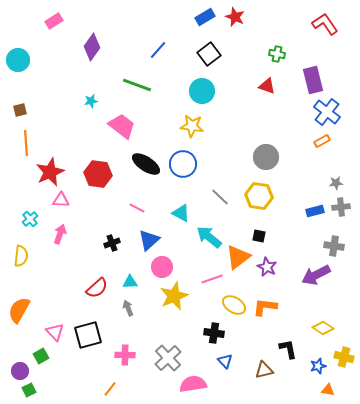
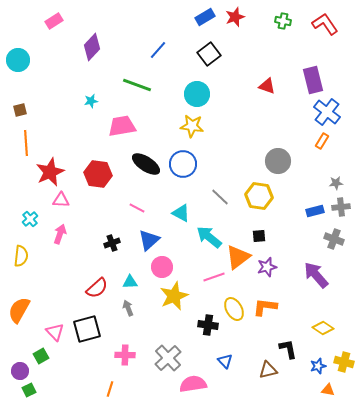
red star at (235, 17): rotated 30 degrees clockwise
purple diamond at (92, 47): rotated 8 degrees clockwise
green cross at (277, 54): moved 6 px right, 33 px up
cyan circle at (202, 91): moved 5 px left, 3 px down
pink trapezoid at (122, 126): rotated 48 degrees counterclockwise
orange rectangle at (322, 141): rotated 28 degrees counterclockwise
gray circle at (266, 157): moved 12 px right, 4 px down
black square at (259, 236): rotated 16 degrees counterclockwise
gray cross at (334, 246): moved 7 px up; rotated 12 degrees clockwise
purple star at (267, 267): rotated 30 degrees clockwise
purple arrow at (316, 275): rotated 76 degrees clockwise
pink line at (212, 279): moved 2 px right, 2 px up
yellow ellipse at (234, 305): moved 4 px down; rotated 30 degrees clockwise
black cross at (214, 333): moved 6 px left, 8 px up
black square at (88, 335): moved 1 px left, 6 px up
yellow cross at (344, 357): moved 5 px down
brown triangle at (264, 370): moved 4 px right
orange line at (110, 389): rotated 21 degrees counterclockwise
